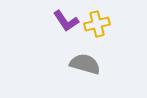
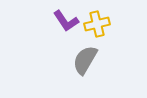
gray semicircle: moved 4 px up; rotated 76 degrees counterclockwise
